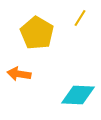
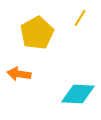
yellow pentagon: rotated 12 degrees clockwise
cyan diamond: moved 1 px up
